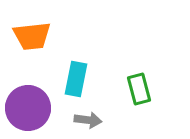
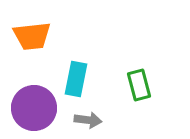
green rectangle: moved 4 px up
purple circle: moved 6 px right
